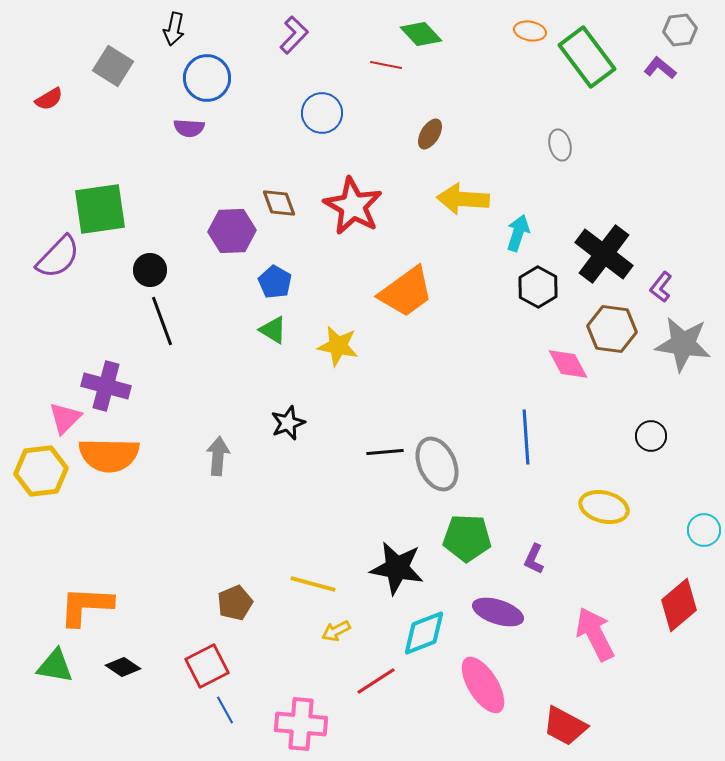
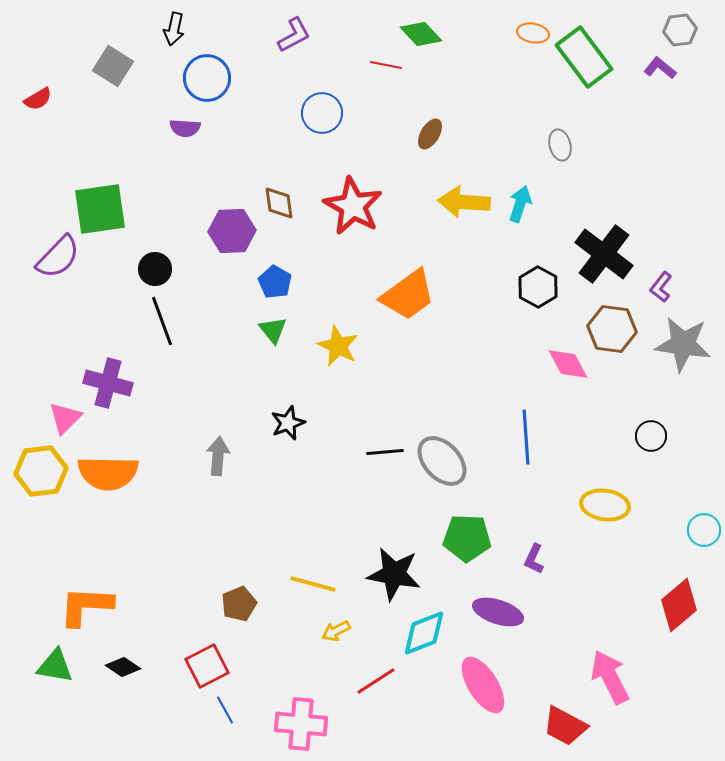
orange ellipse at (530, 31): moved 3 px right, 2 px down
purple L-shape at (294, 35): rotated 18 degrees clockwise
green rectangle at (587, 57): moved 3 px left
red semicircle at (49, 99): moved 11 px left
purple semicircle at (189, 128): moved 4 px left
yellow arrow at (463, 199): moved 1 px right, 3 px down
brown diamond at (279, 203): rotated 12 degrees clockwise
cyan arrow at (518, 233): moved 2 px right, 29 px up
black circle at (150, 270): moved 5 px right, 1 px up
orange trapezoid at (406, 292): moved 2 px right, 3 px down
green triangle at (273, 330): rotated 20 degrees clockwise
yellow star at (338, 346): rotated 15 degrees clockwise
purple cross at (106, 386): moved 2 px right, 3 px up
orange semicircle at (109, 455): moved 1 px left, 18 px down
gray ellipse at (437, 464): moved 5 px right, 3 px up; rotated 18 degrees counterclockwise
yellow ellipse at (604, 507): moved 1 px right, 2 px up; rotated 6 degrees counterclockwise
black star at (397, 568): moved 3 px left, 6 px down
brown pentagon at (235, 603): moved 4 px right, 1 px down
pink arrow at (595, 634): moved 15 px right, 43 px down
